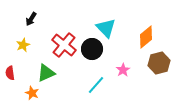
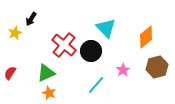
yellow star: moved 8 px left, 12 px up
black circle: moved 1 px left, 2 px down
brown hexagon: moved 2 px left, 4 px down
red semicircle: rotated 40 degrees clockwise
orange star: moved 17 px right
